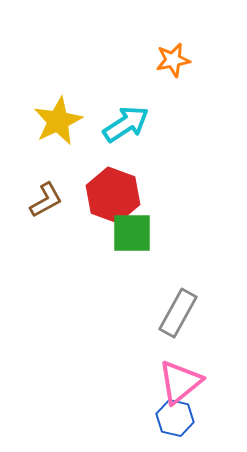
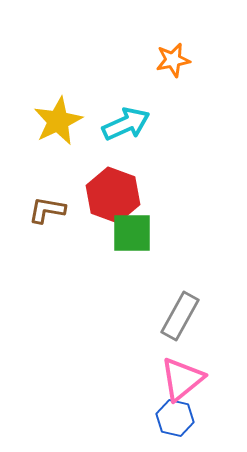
cyan arrow: rotated 9 degrees clockwise
brown L-shape: moved 1 px right, 10 px down; rotated 141 degrees counterclockwise
gray rectangle: moved 2 px right, 3 px down
pink triangle: moved 2 px right, 3 px up
